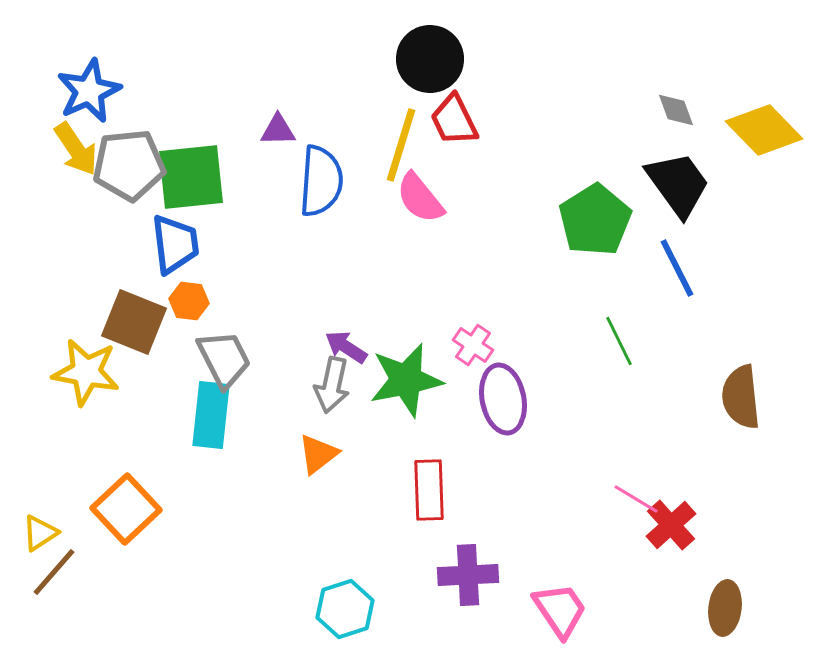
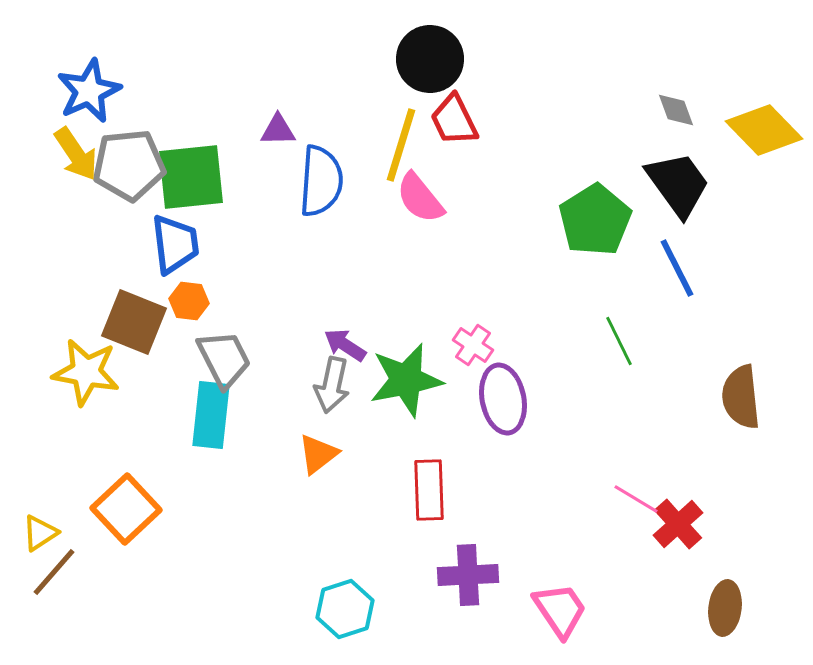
yellow arrow: moved 5 px down
purple arrow: moved 1 px left, 2 px up
red cross: moved 7 px right, 1 px up
